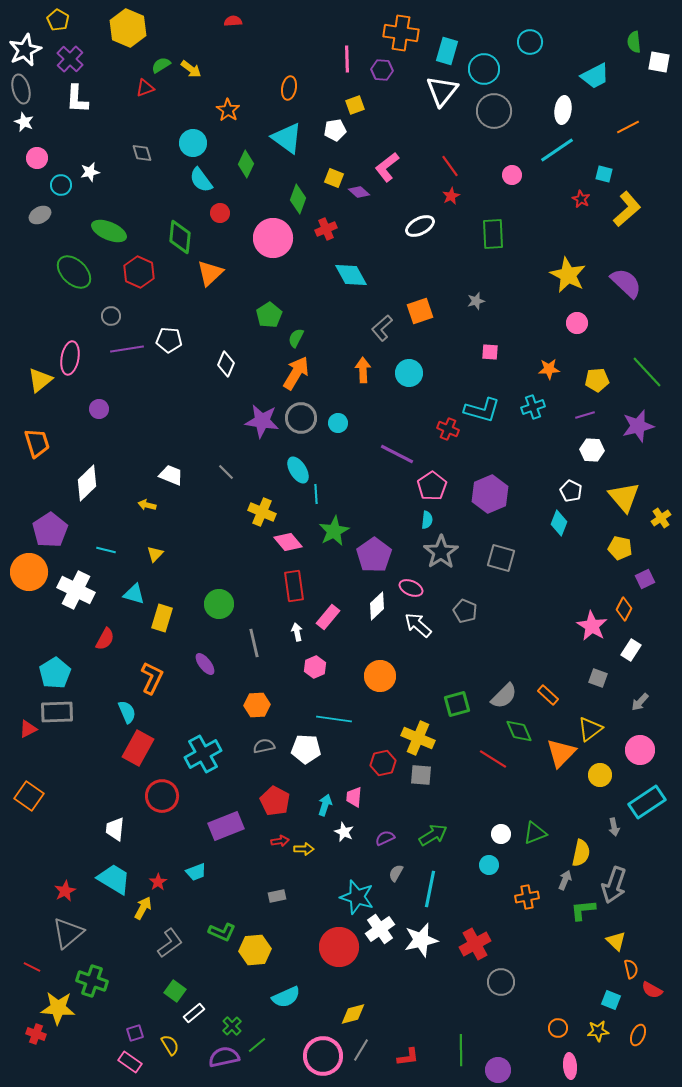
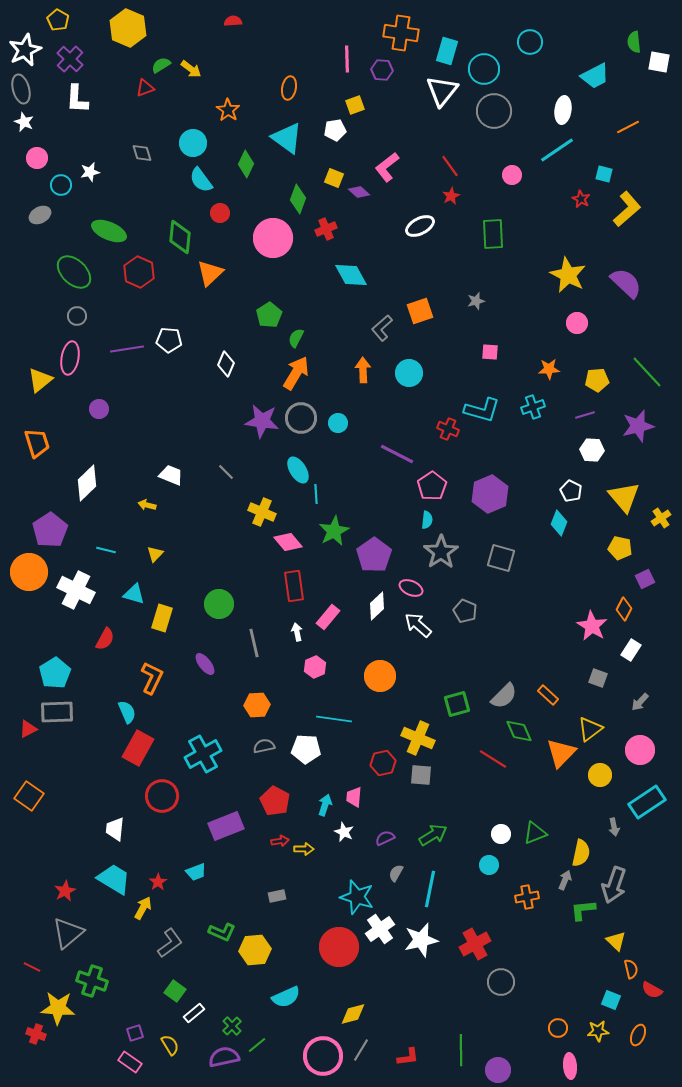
gray circle at (111, 316): moved 34 px left
